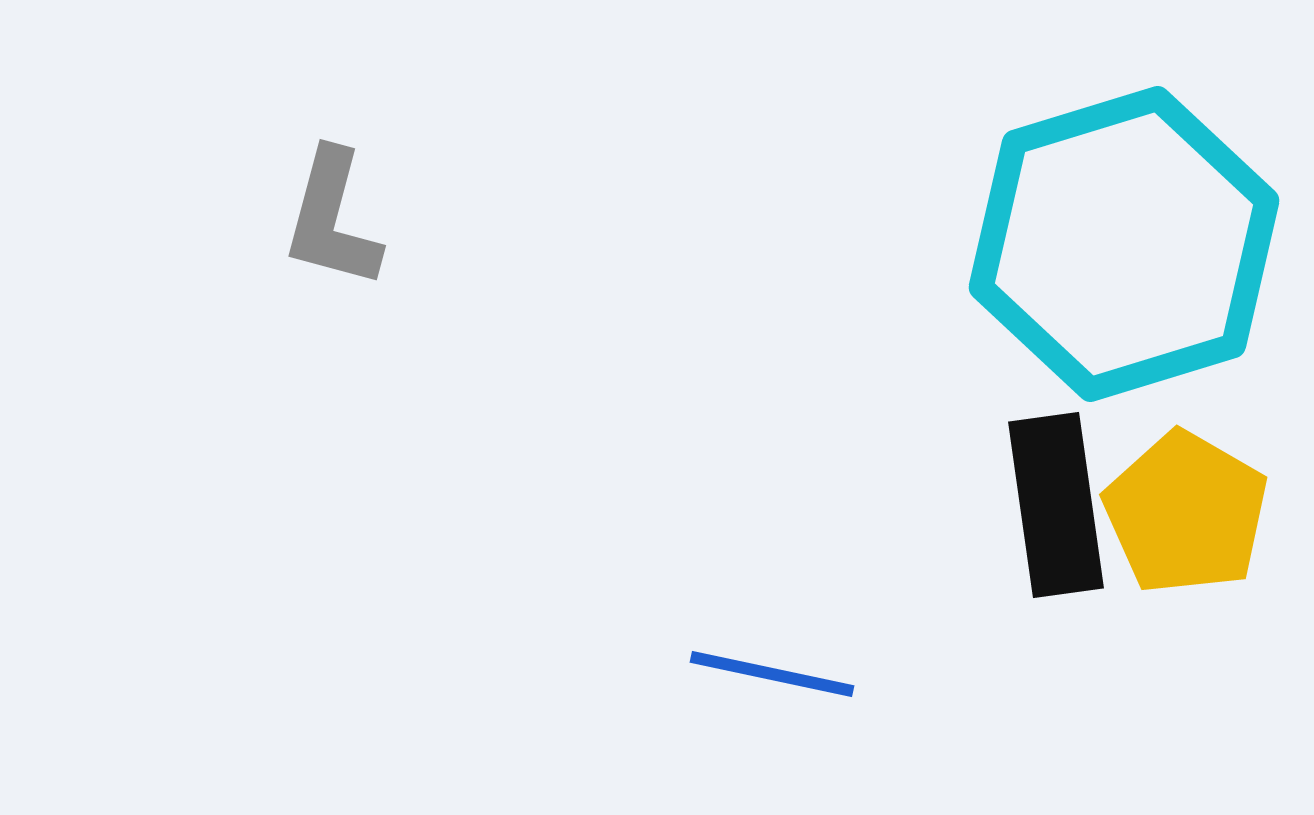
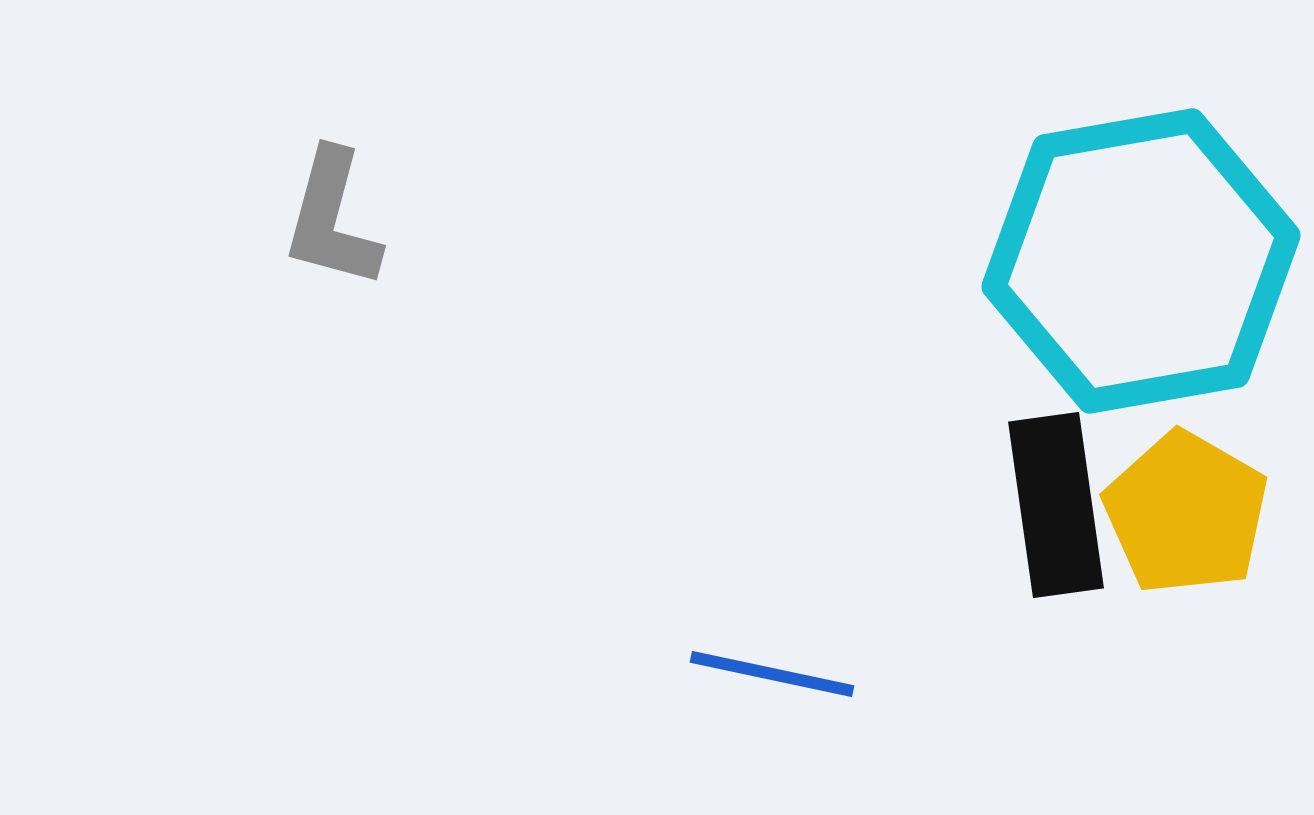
cyan hexagon: moved 17 px right, 17 px down; rotated 7 degrees clockwise
